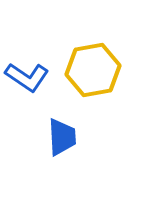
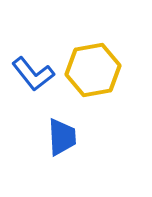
blue L-shape: moved 6 px right, 3 px up; rotated 18 degrees clockwise
